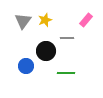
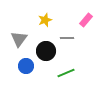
gray triangle: moved 4 px left, 18 px down
green line: rotated 24 degrees counterclockwise
